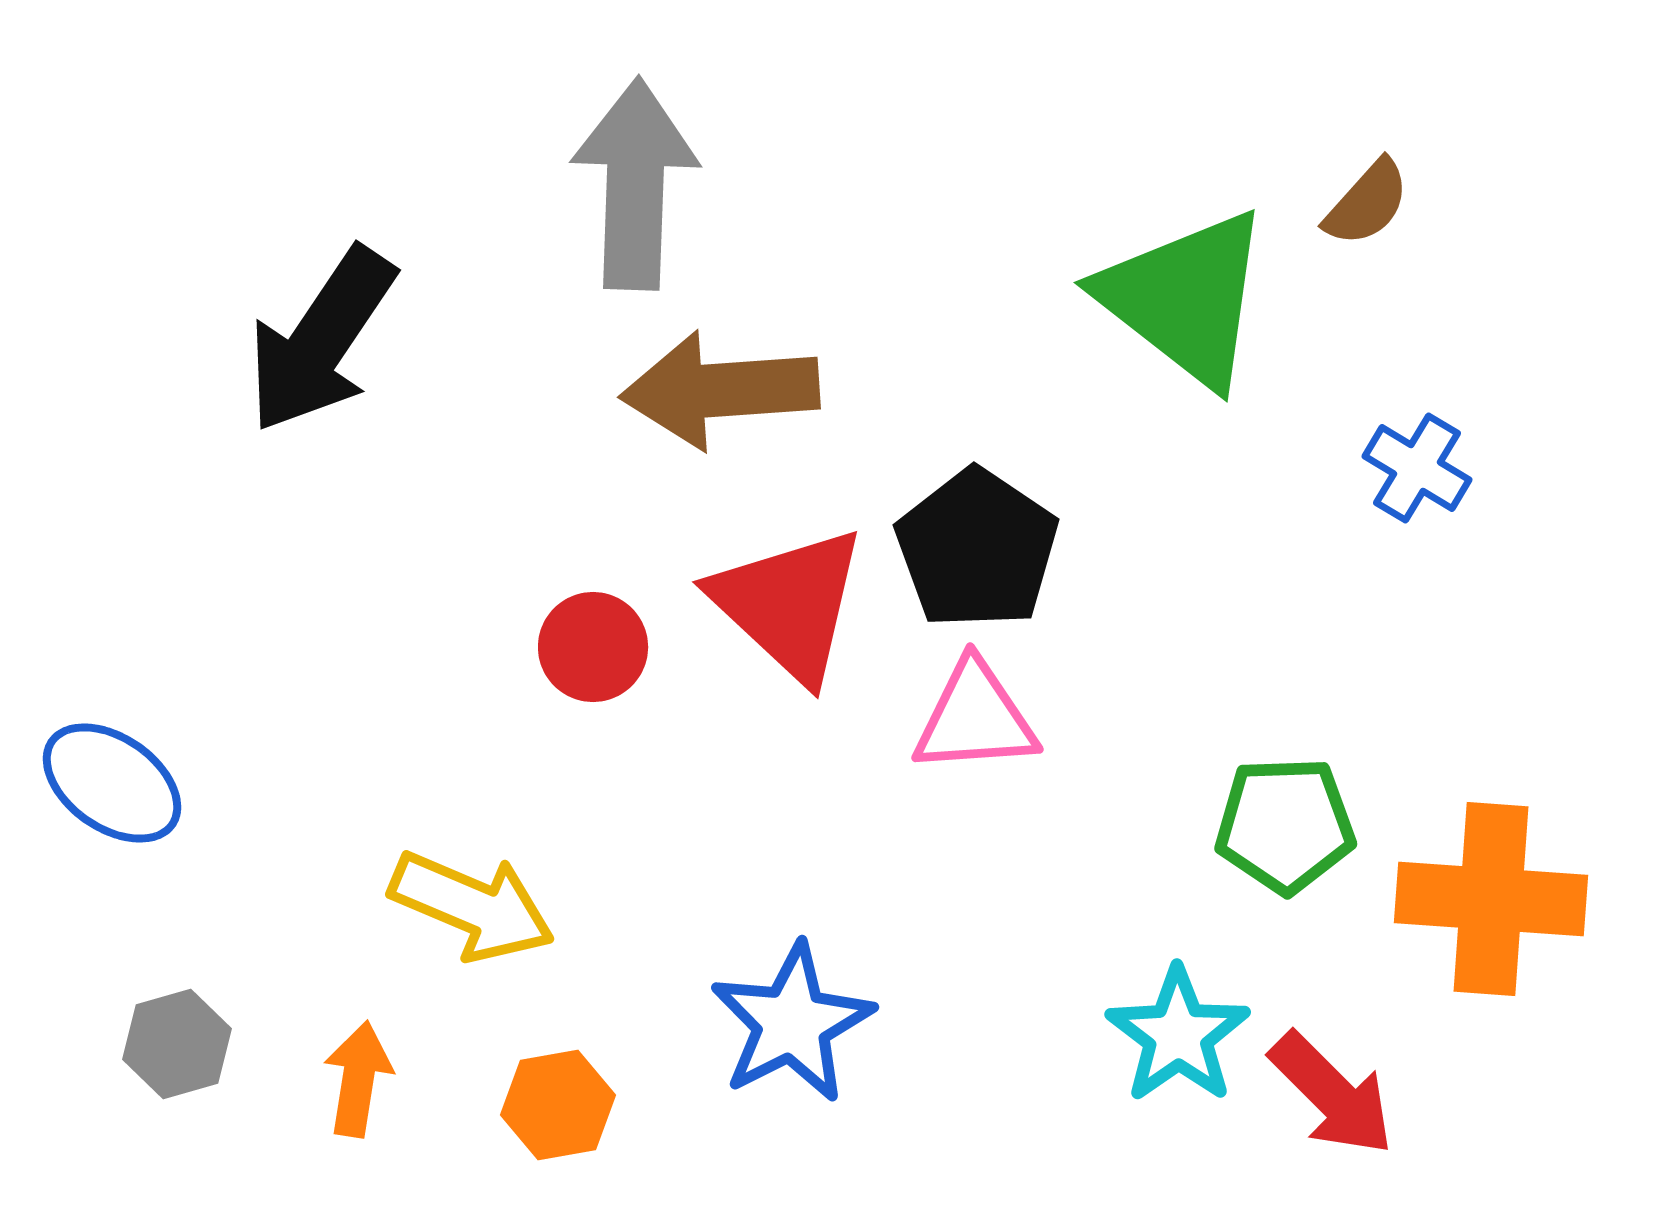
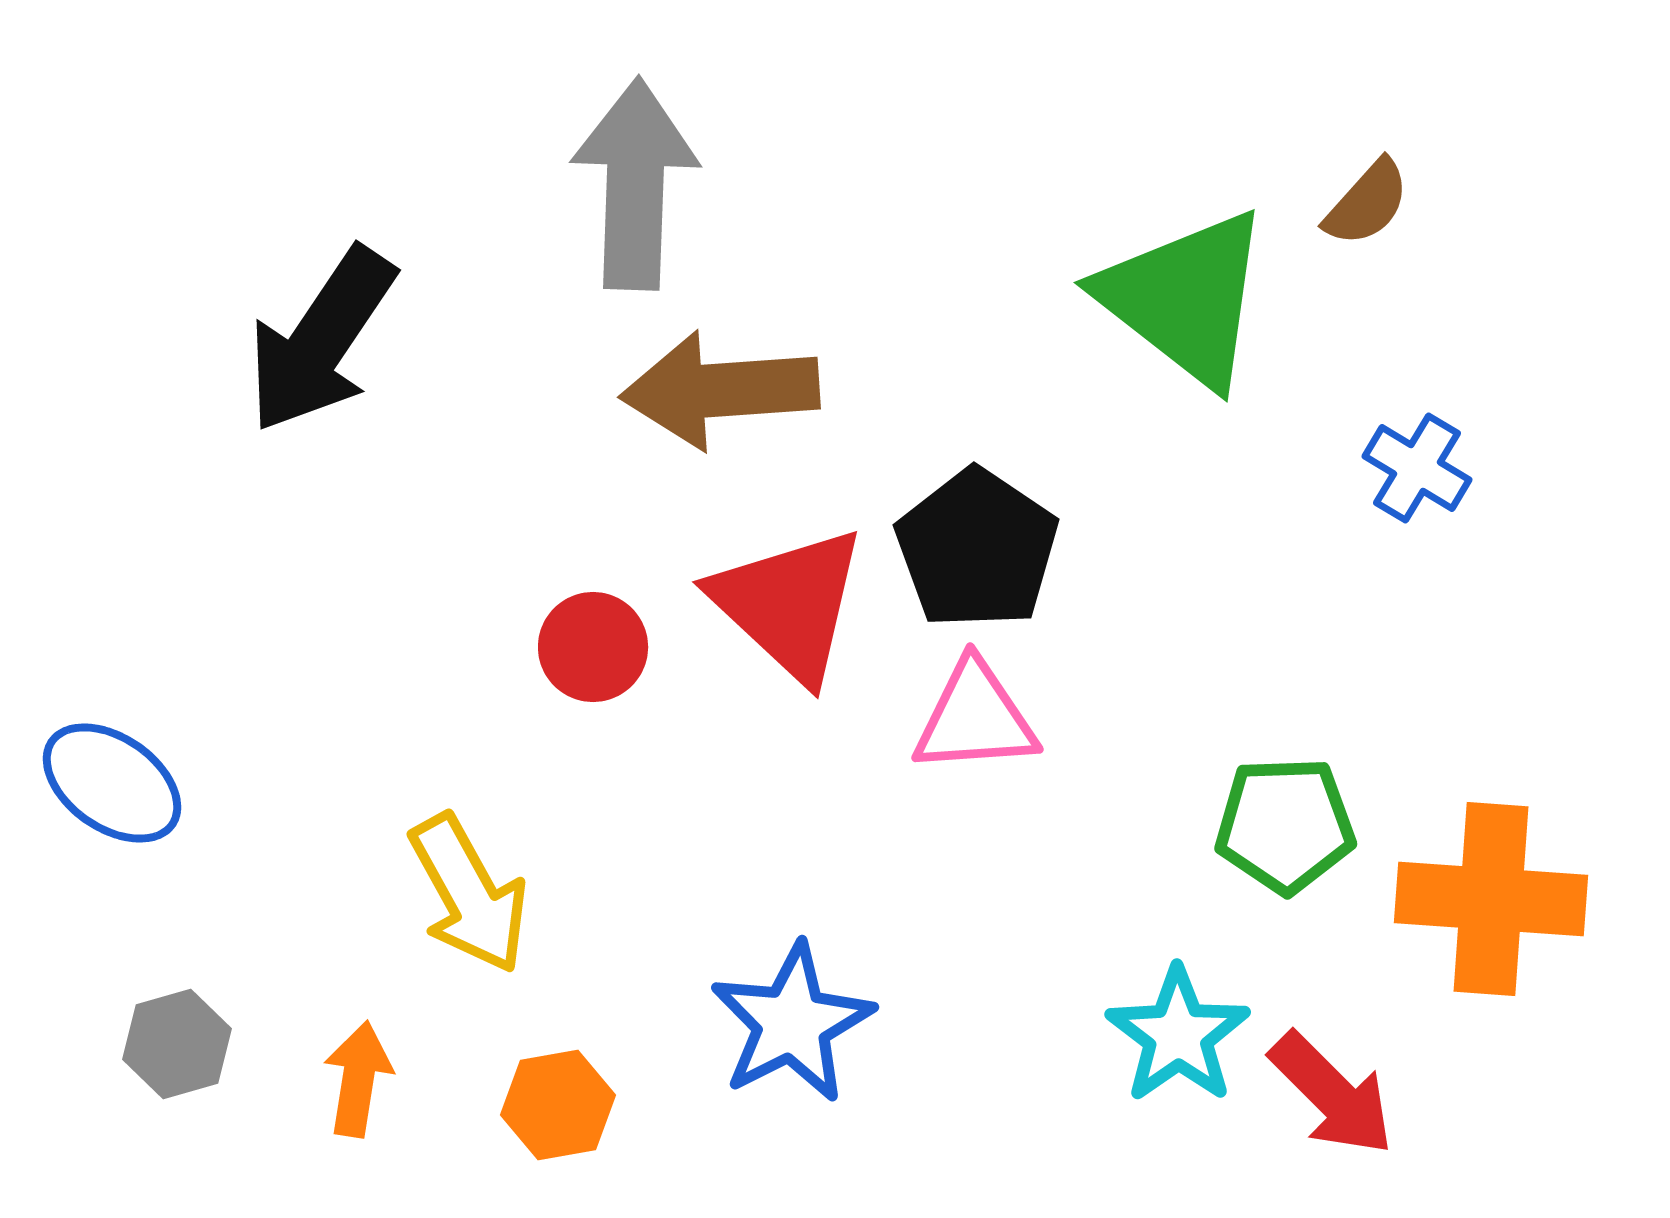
yellow arrow: moved 3 px left, 12 px up; rotated 38 degrees clockwise
